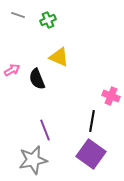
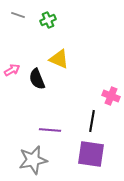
yellow triangle: moved 2 px down
purple line: moved 5 px right; rotated 65 degrees counterclockwise
purple square: rotated 28 degrees counterclockwise
